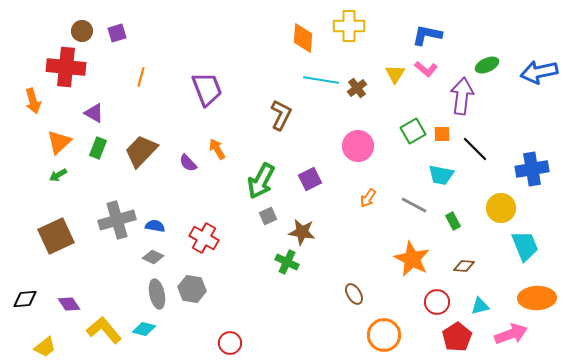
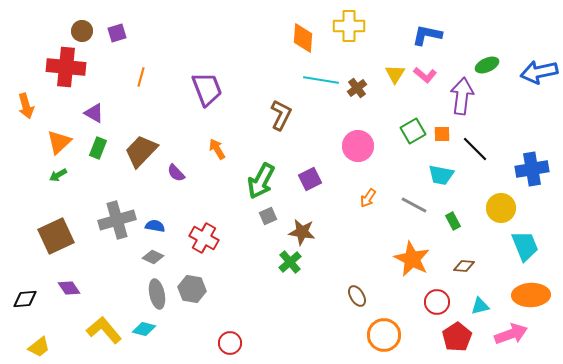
pink L-shape at (426, 69): moved 1 px left, 6 px down
orange arrow at (33, 101): moved 7 px left, 5 px down
purple semicircle at (188, 163): moved 12 px left, 10 px down
green cross at (287, 262): moved 3 px right; rotated 25 degrees clockwise
brown ellipse at (354, 294): moved 3 px right, 2 px down
orange ellipse at (537, 298): moved 6 px left, 3 px up
purple diamond at (69, 304): moved 16 px up
yellow trapezoid at (45, 347): moved 6 px left
